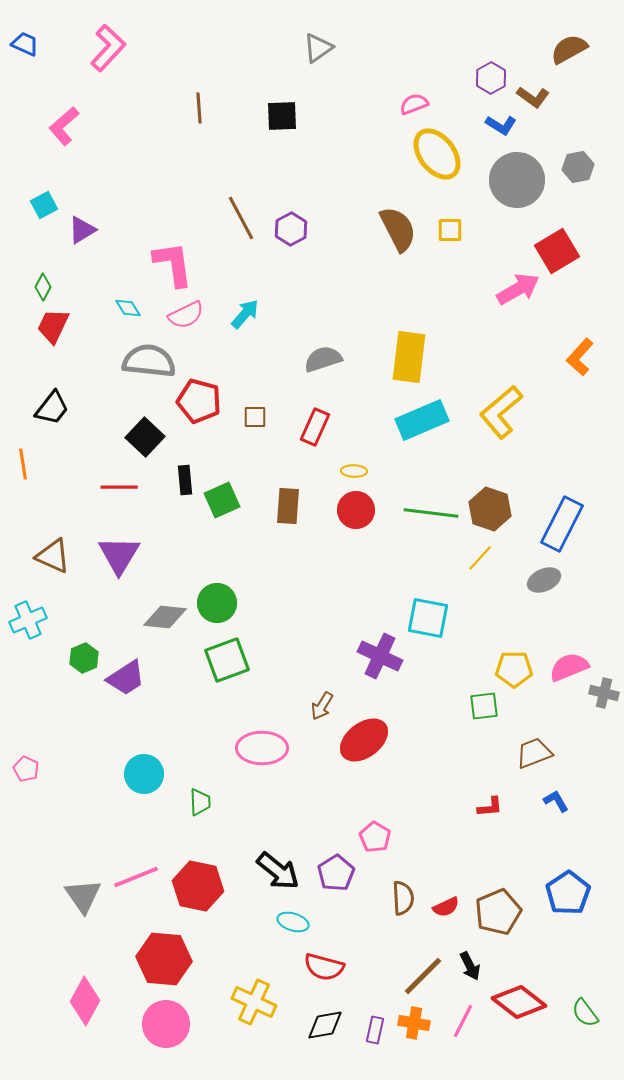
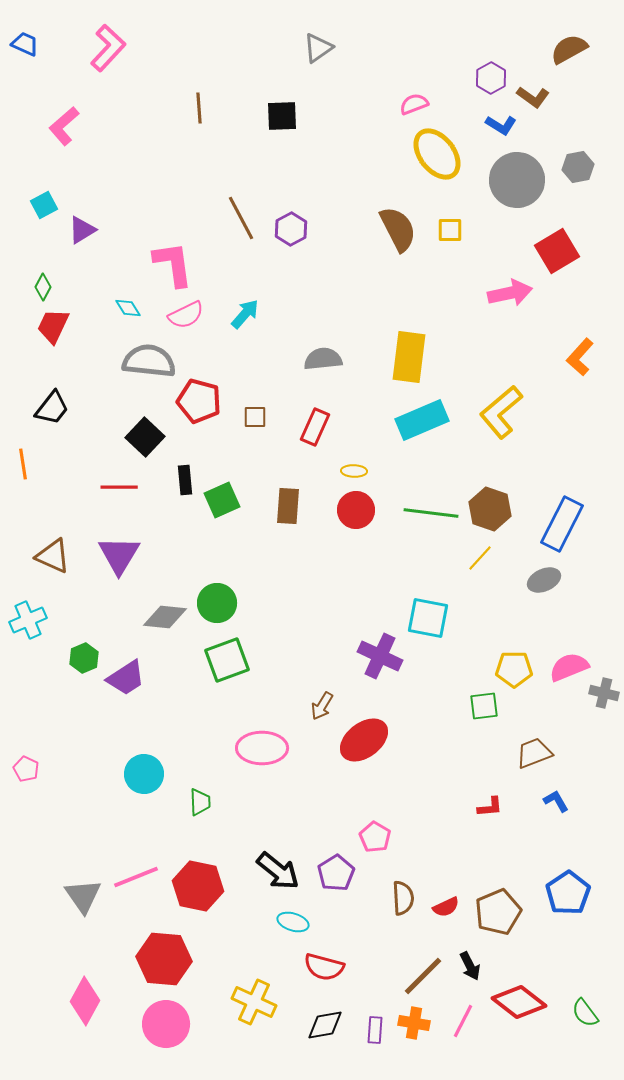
pink arrow at (518, 289): moved 8 px left, 4 px down; rotated 18 degrees clockwise
gray semicircle at (323, 359): rotated 12 degrees clockwise
purple rectangle at (375, 1030): rotated 8 degrees counterclockwise
